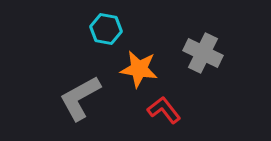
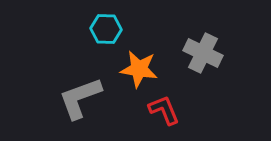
cyan hexagon: rotated 8 degrees counterclockwise
gray L-shape: rotated 9 degrees clockwise
red L-shape: rotated 16 degrees clockwise
